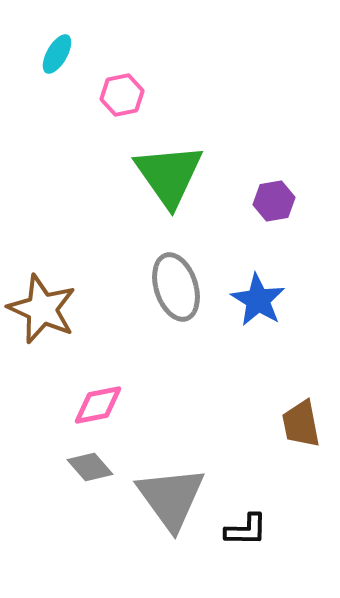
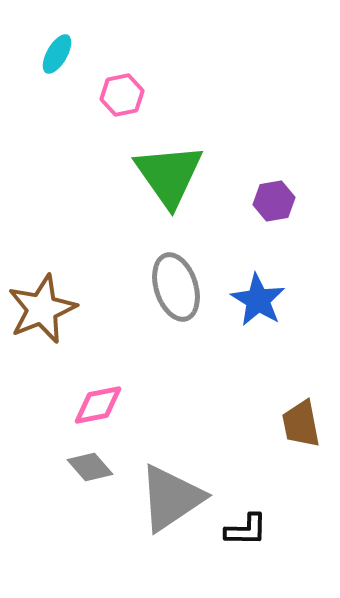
brown star: rotated 26 degrees clockwise
gray triangle: rotated 32 degrees clockwise
